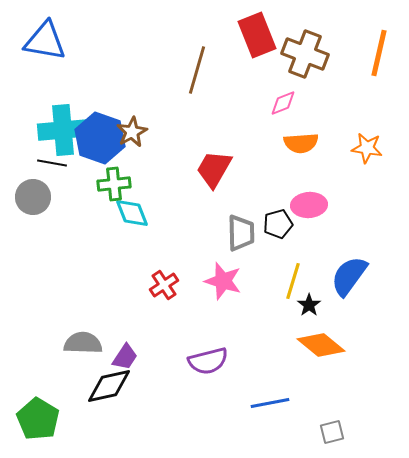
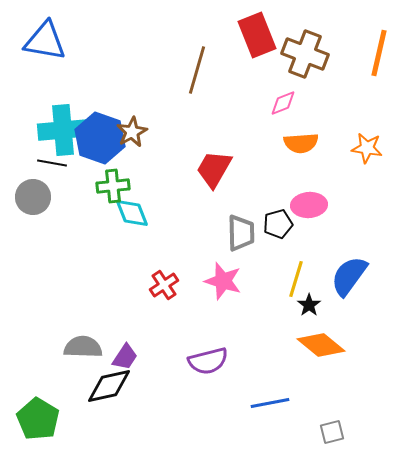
green cross: moved 1 px left, 2 px down
yellow line: moved 3 px right, 2 px up
gray semicircle: moved 4 px down
